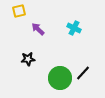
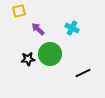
cyan cross: moved 2 px left
black line: rotated 21 degrees clockwise
green circle: moved 10 px left, 24 px up
